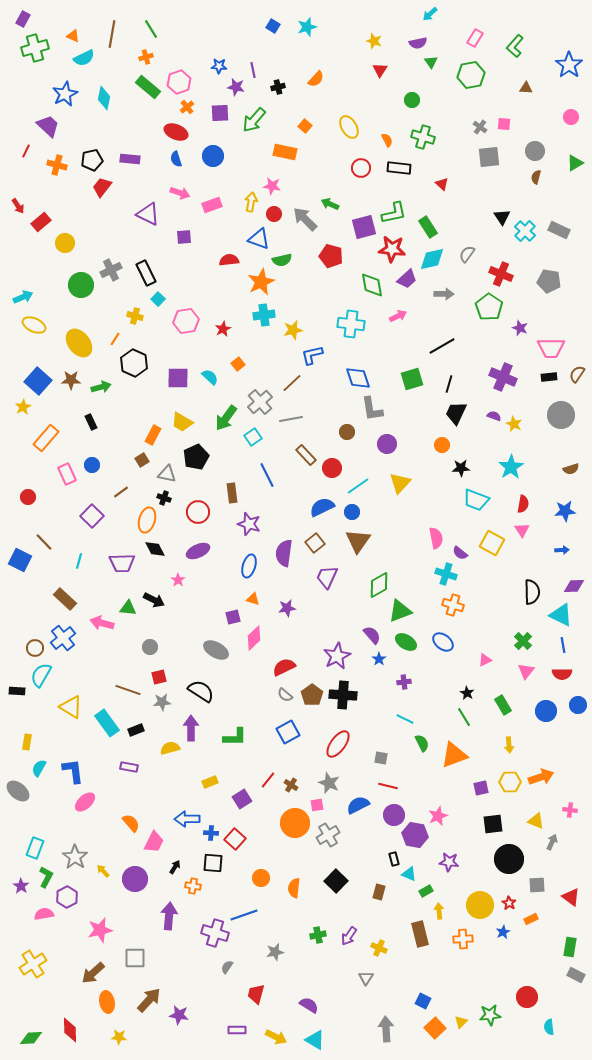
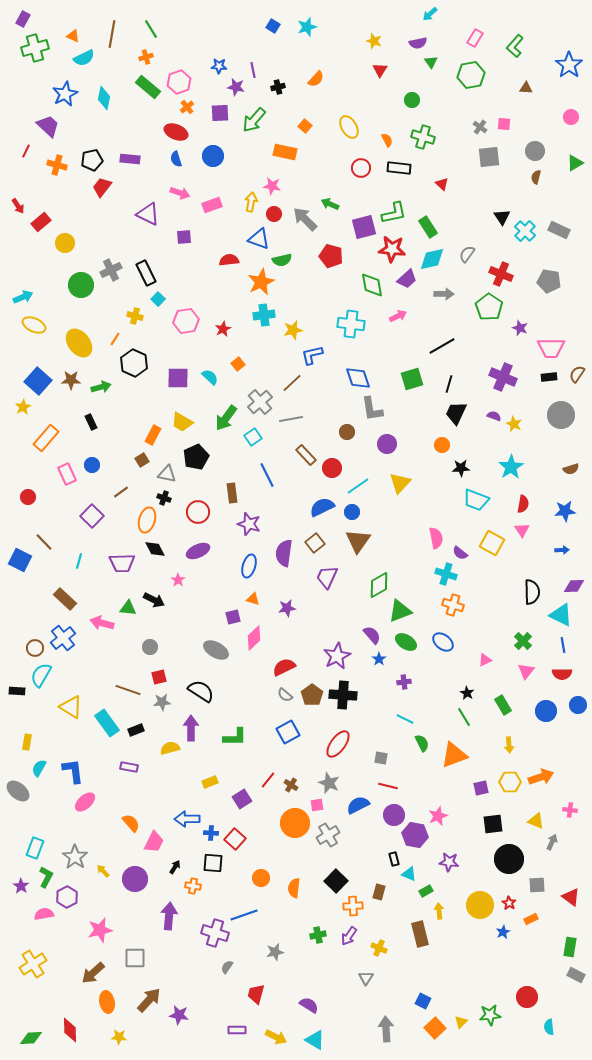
orange cross at (463, 939): moved 110 px left, 33 px up
